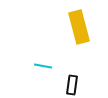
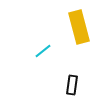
cyan line: moved 15 px up; rotated 48 degrees counterclockwise
